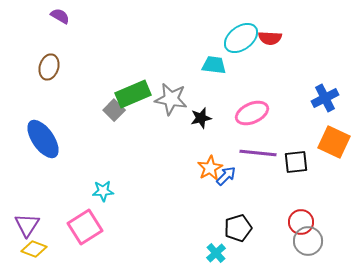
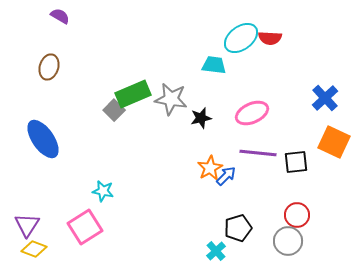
blue cross: rotated 16 degrees counterclockwise
cyan star: rotated 15 degrees clockwise
red circle: moved 4 px left, 7 px up
gray circle: moved 20 px left
cyan cross: moved 2 px up
